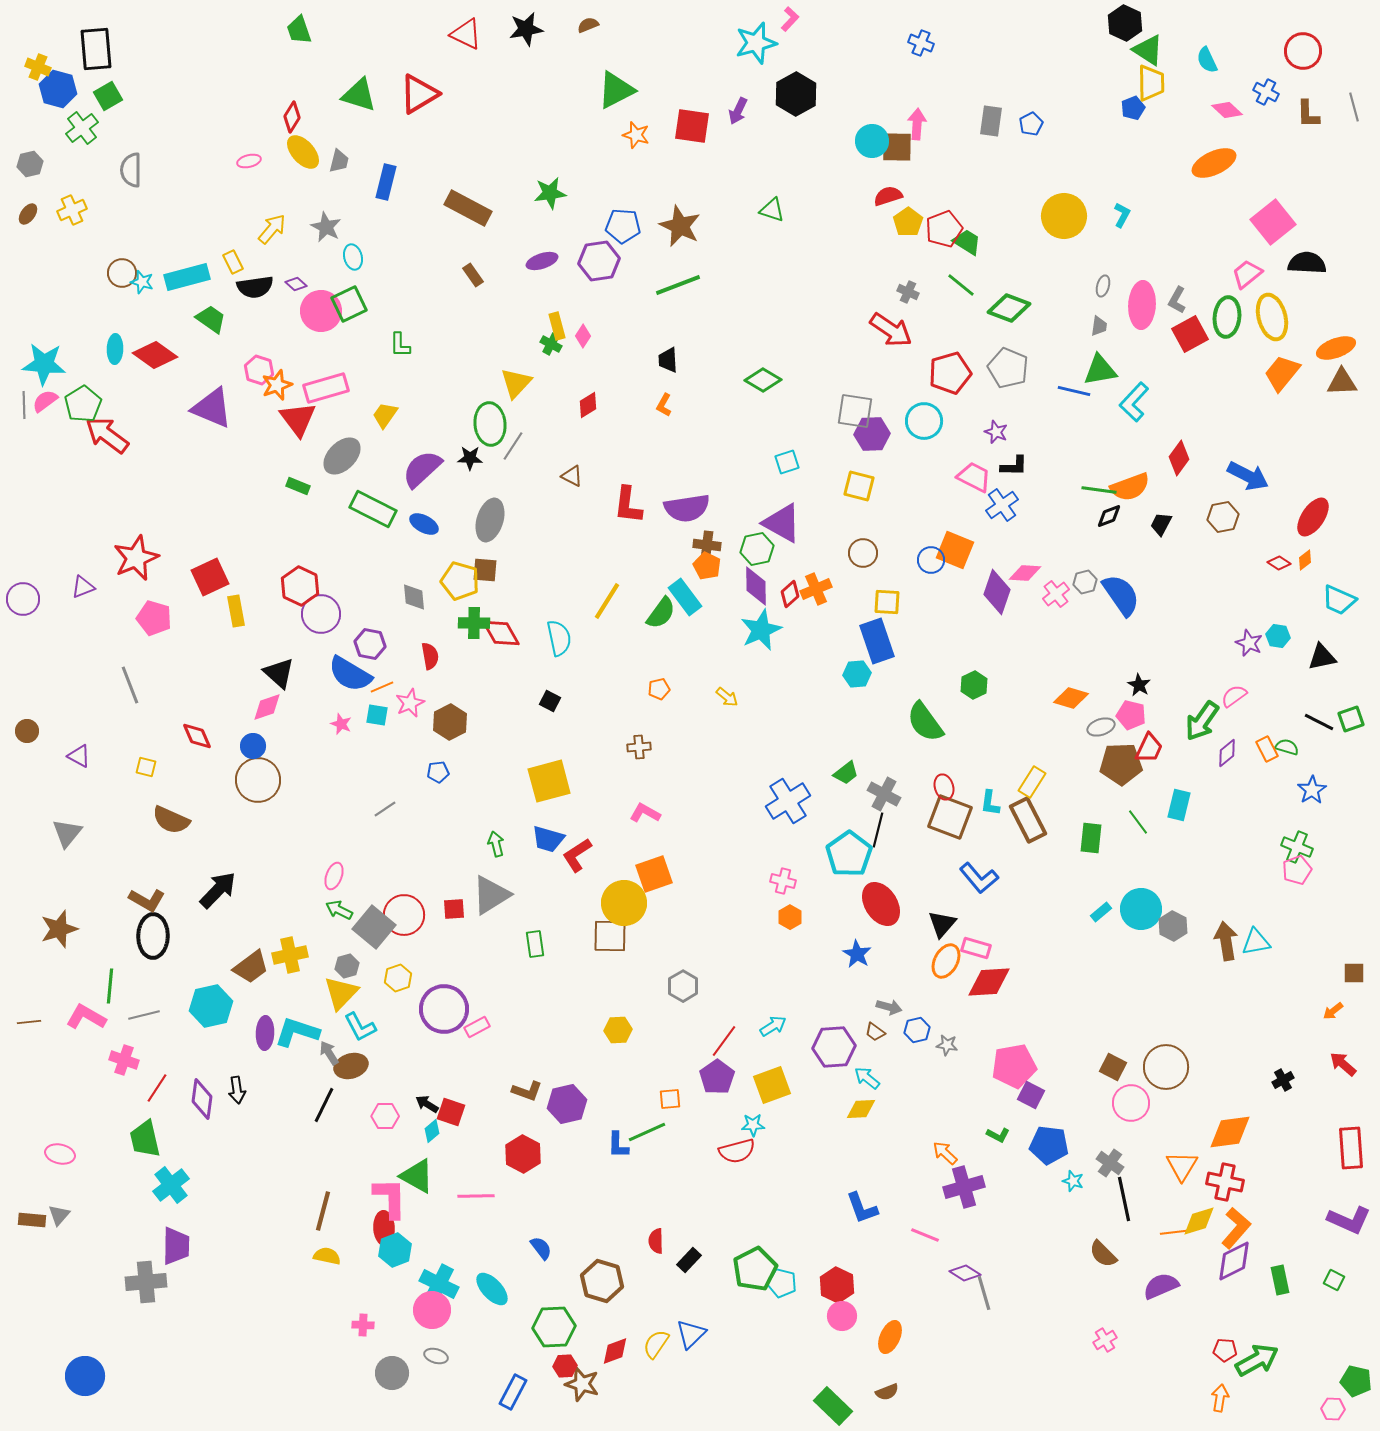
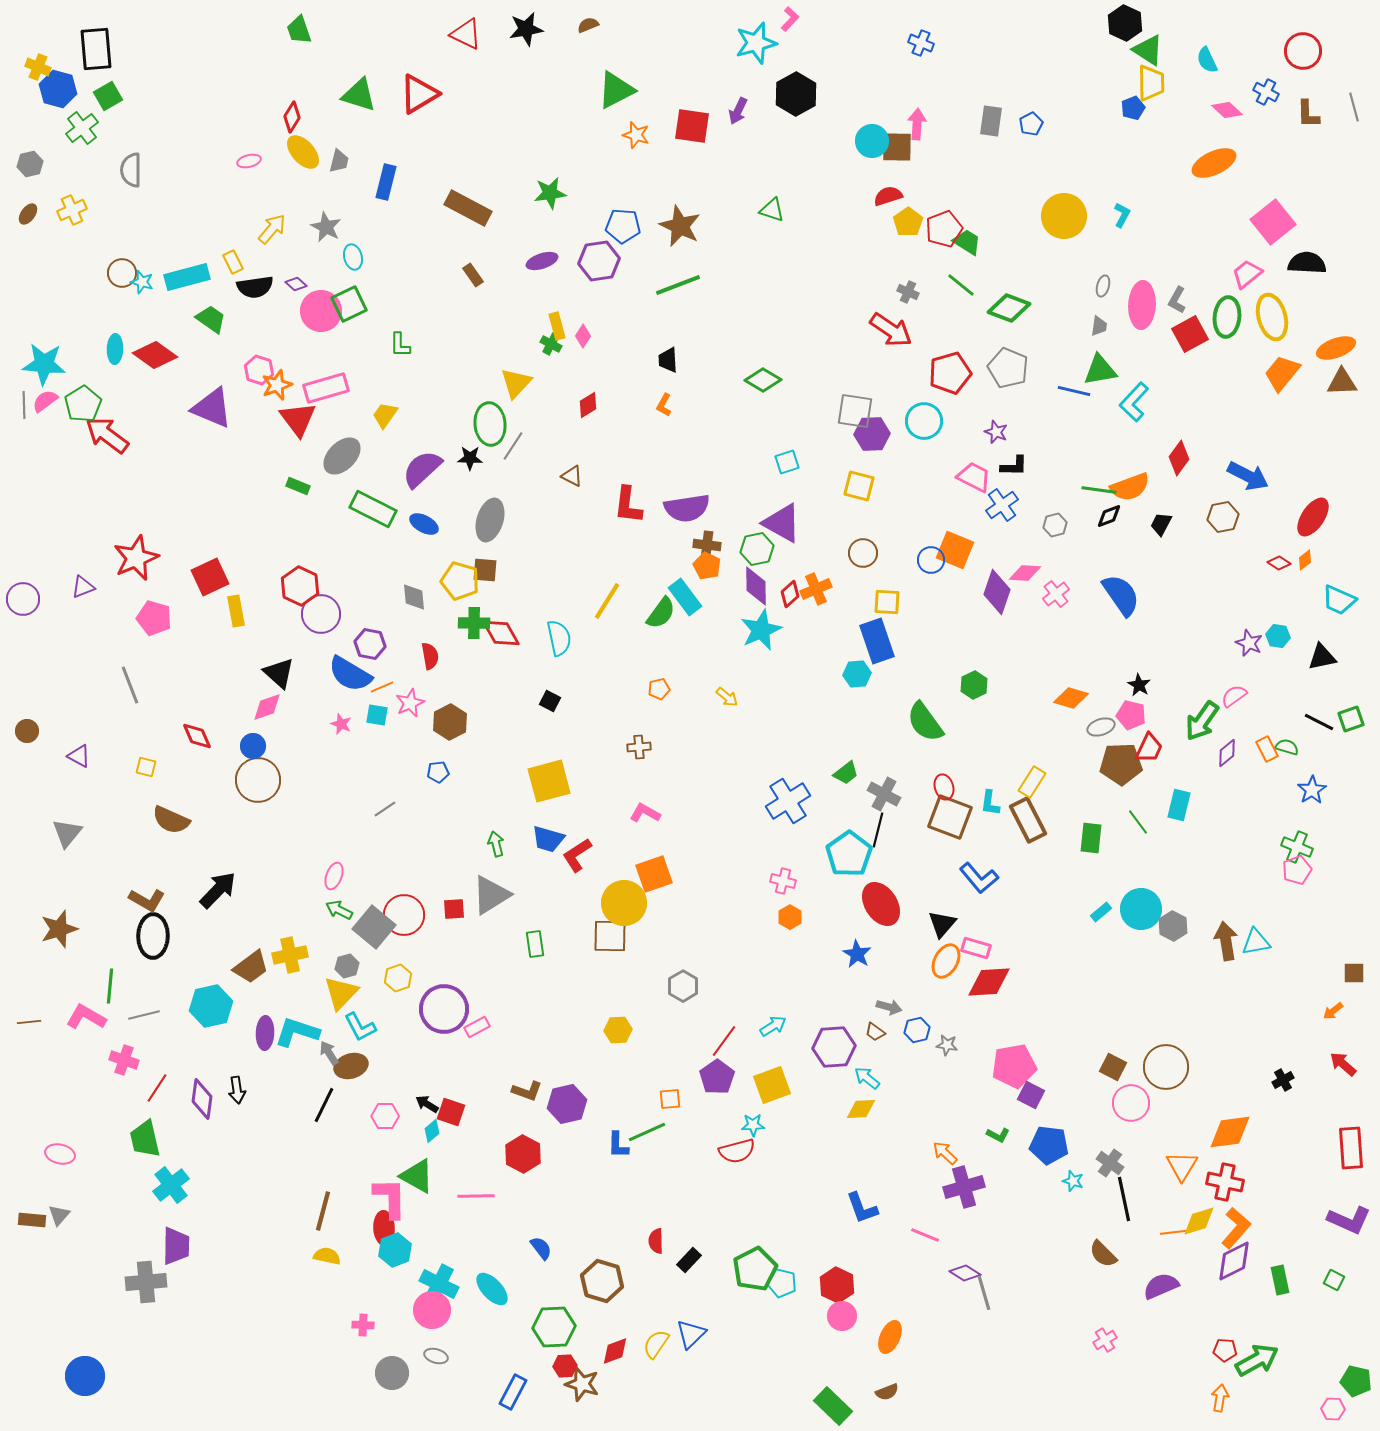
gray hexagon at (1085, 582): moved 30 px left, 57 px up
